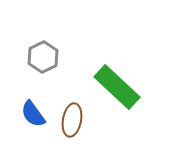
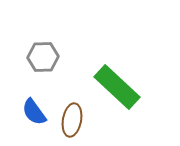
gray hexagon: rotated 24 degrees clockwise
blue semicircle: moved 1 px right, 2 px up
